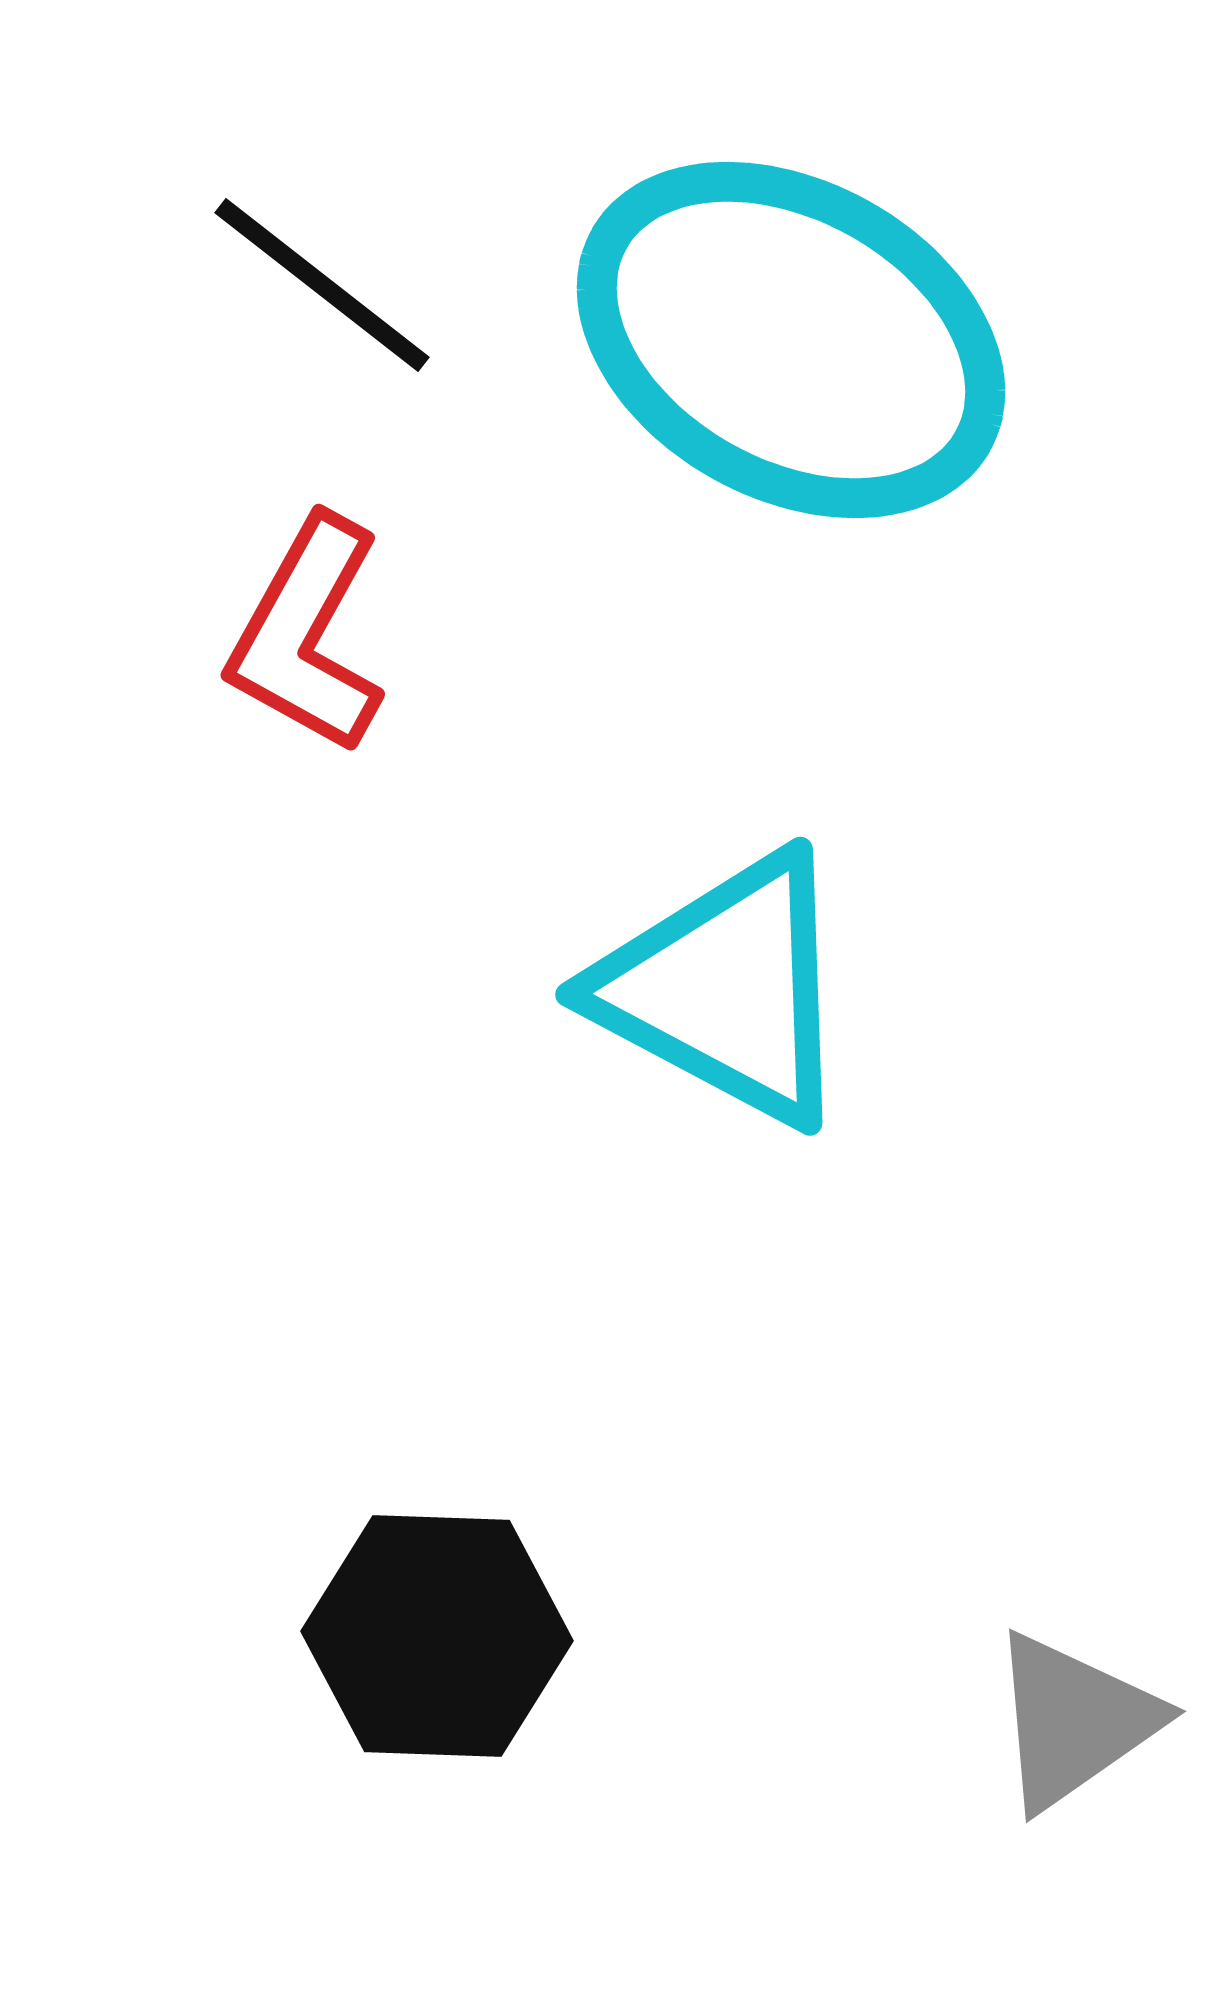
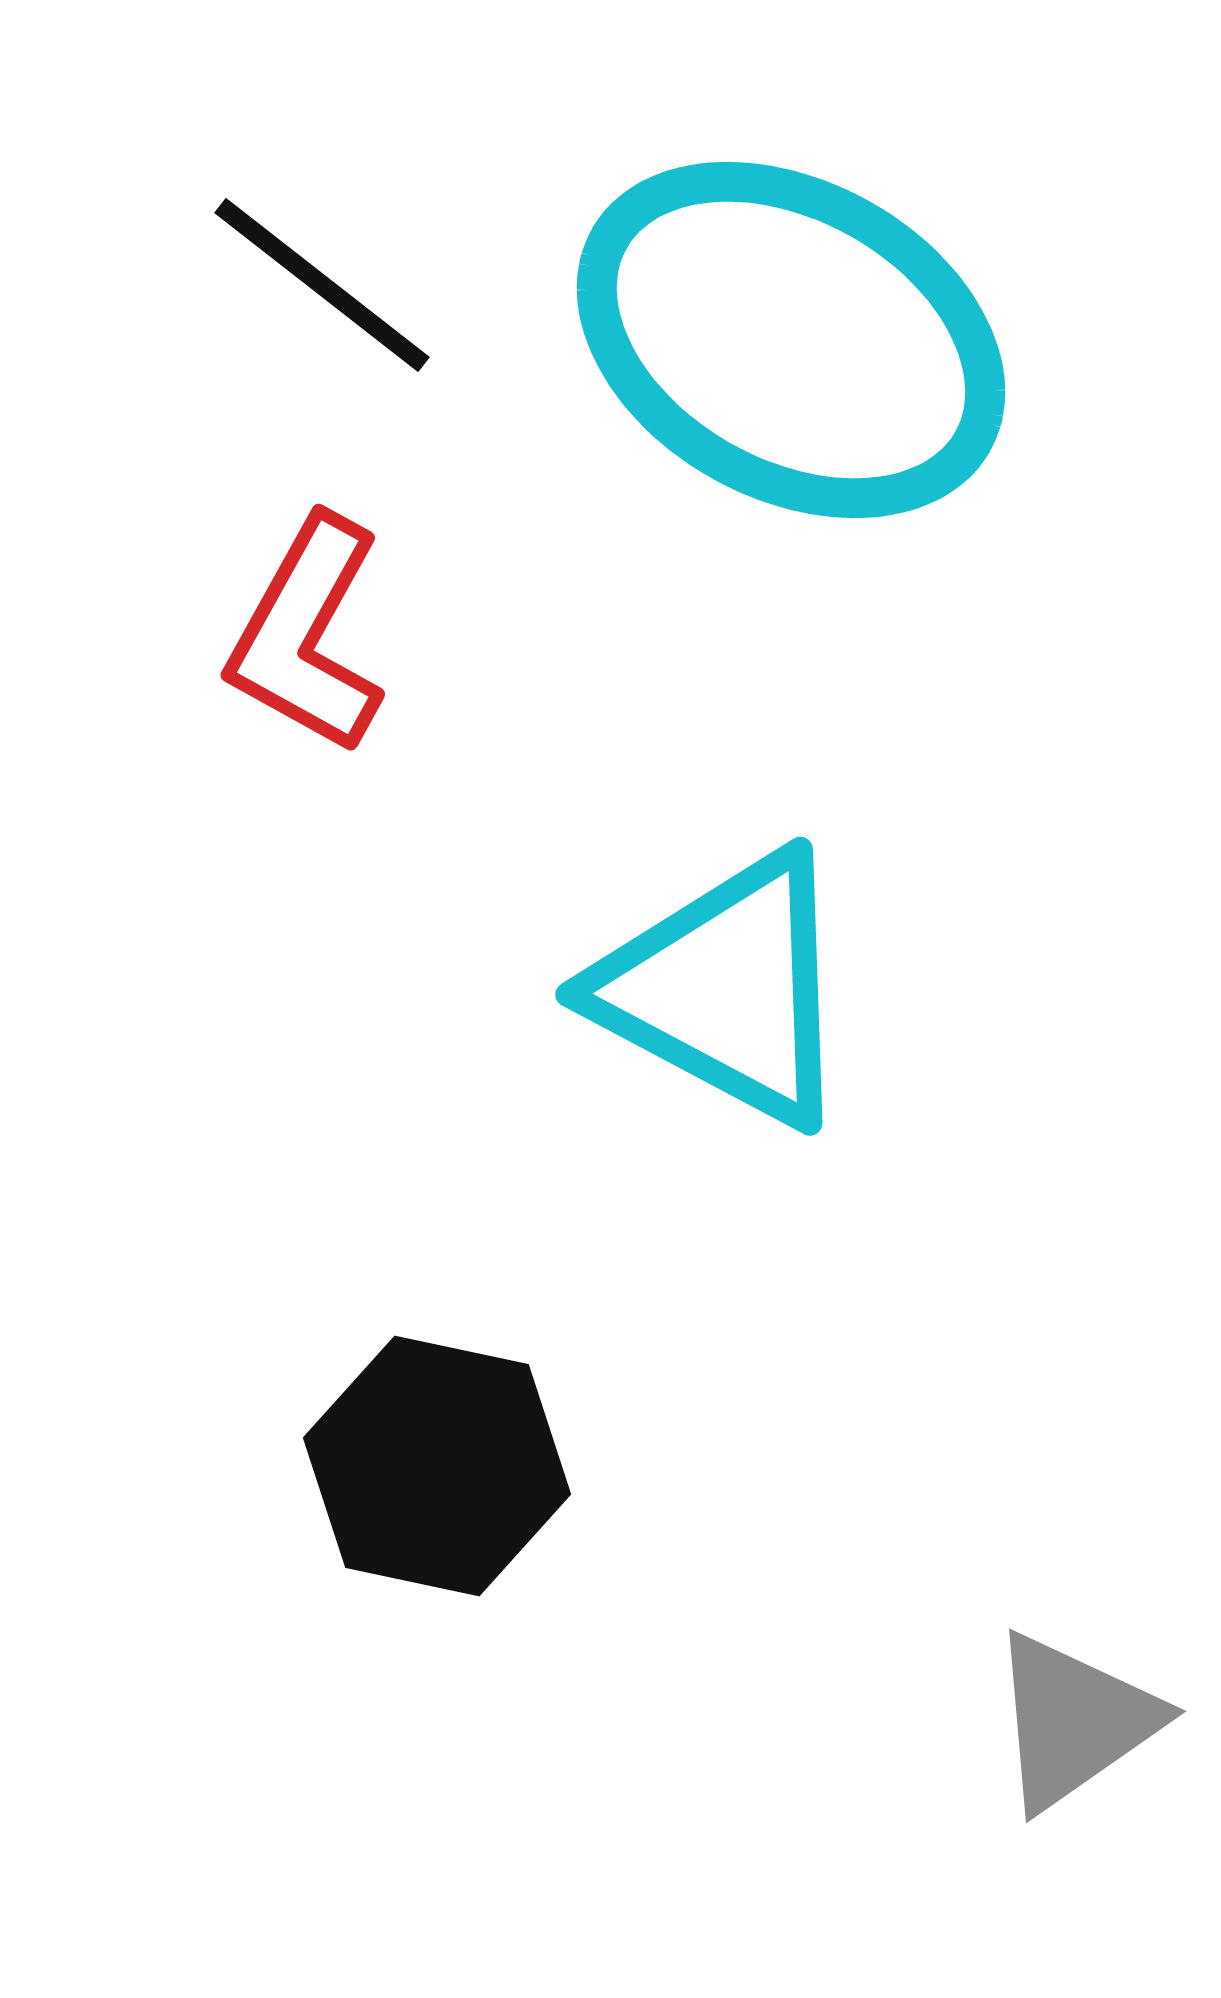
black hexagon: moved 170 px up; rotated 10 degrees clockwise
